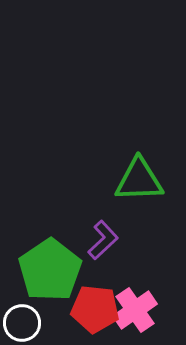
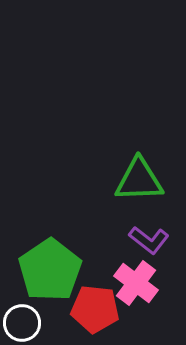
purple L-shape: moved 46 px right; rotated 81 degrees clockwise
pink cross: moved 1 px right, 27 px up; rotated 18 degrees counterclockwise
